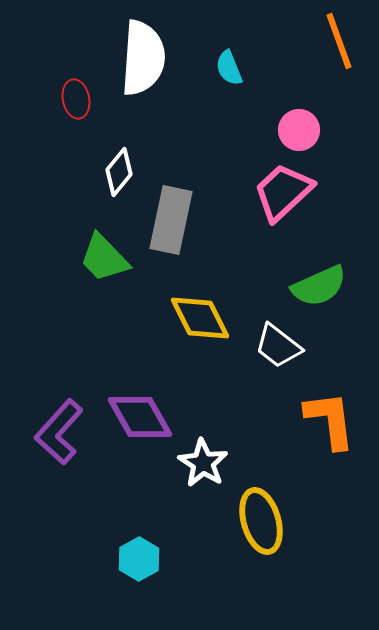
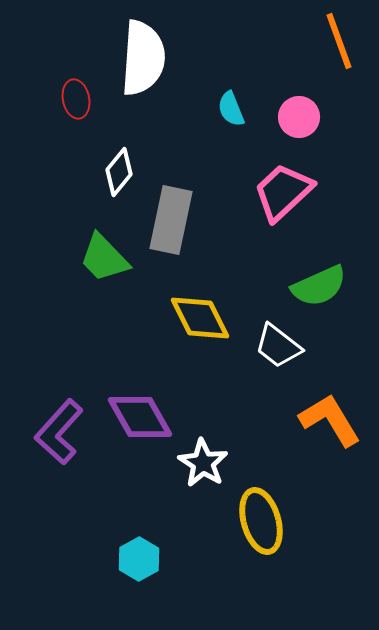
cyan semicircle: moved 2 px right, 41 px down
pink circle: moved 13 px up
orange L-shape: rotated 24 degrees counterclockwise
